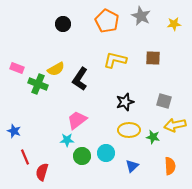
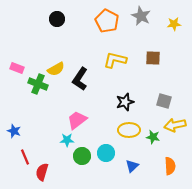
black circle: moved 6 px left, 5 px up
